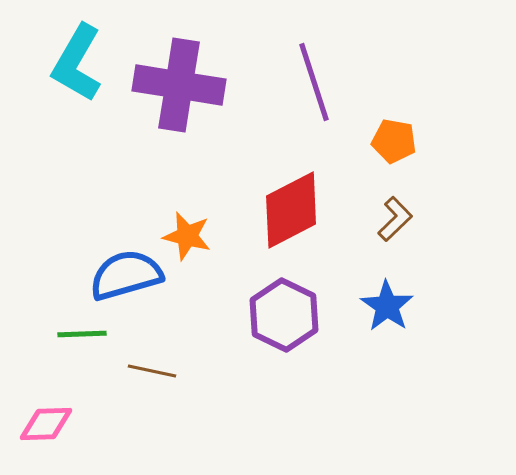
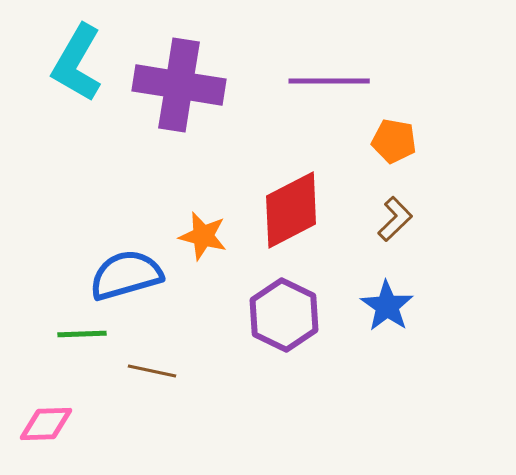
purple line: moved 15 px right, 1 px up; rotated 72 degrees counterclockwise
orange star: moved 16 px right
